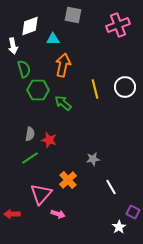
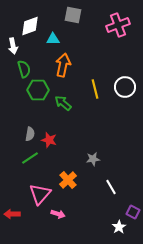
pink triangle: moved 1 px left
